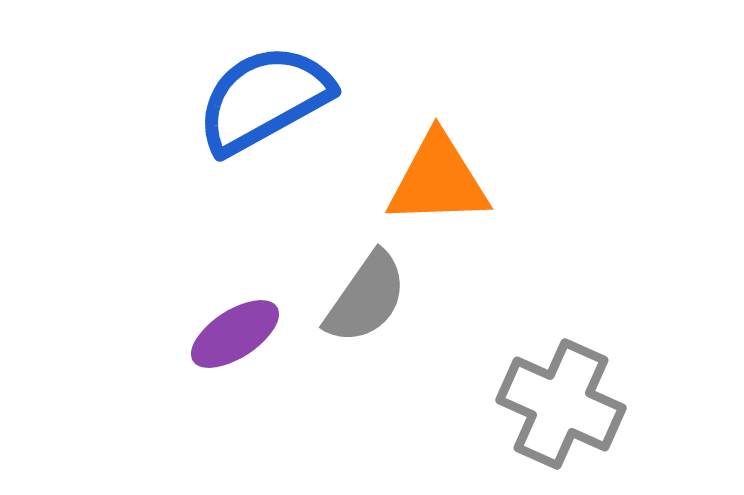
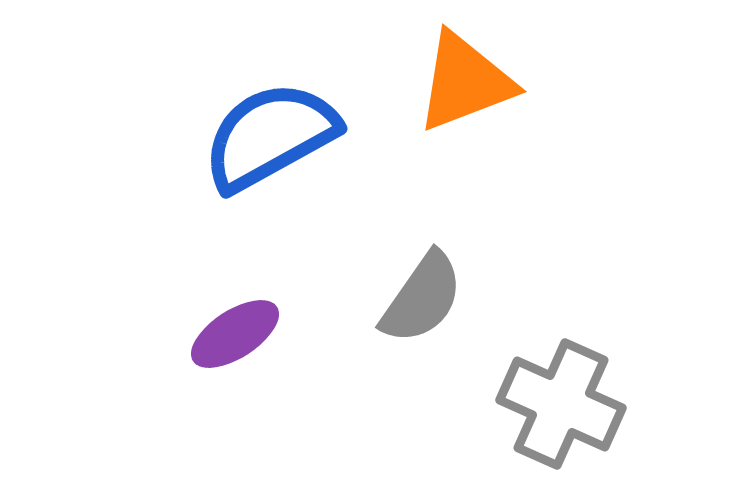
blue semicircle: moved 6 px right, 37 px down
orange triangle: moved 27 px right, 98 px up; rotated 19 degrees counterclockwise
gray semicircle: moved 56 px right
